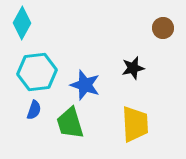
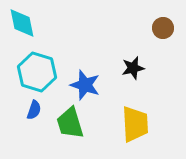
cyan diamond: rotated 40 degrees counterclockwise
cyan hexagon: rotated 24 degrees clockwise
